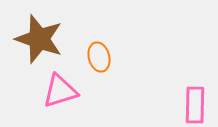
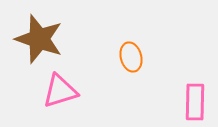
orange ellipse: moved 32 px right
pink rectangle: moved 3 px up
